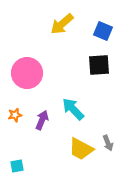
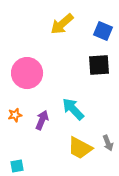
yellow trapezoid: moved 1 px left, 1 px up
